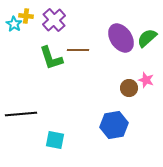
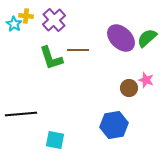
purple ellipse: rotated 12 degrees counterclockwise
